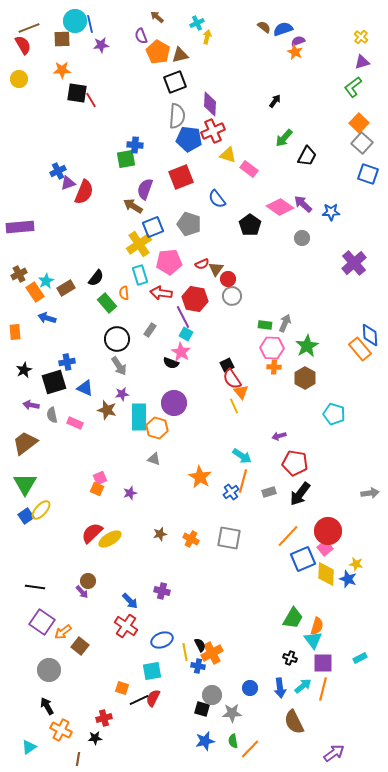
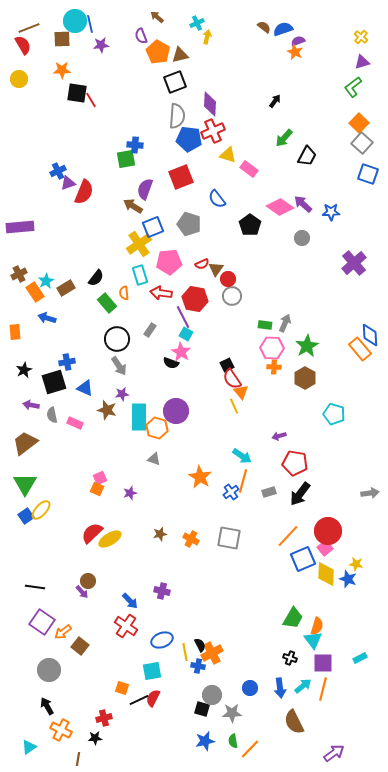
purple circle at (174, 403): moved 2 px right, 8 px down
